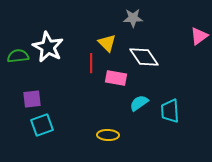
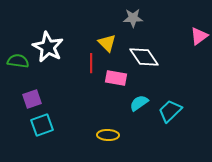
green semicircle: moved 5 px down; rotated 15 degrees clockwise
purple square: rotated 12 degrees counterclockwise
cyan trapezoid: rotated 50 degrees clockwise
